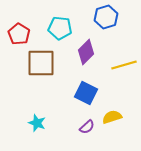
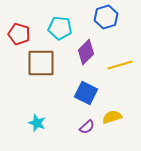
red pentagon: rotated 15 degrees counterclockwise
yellow line: moved 4 px left
